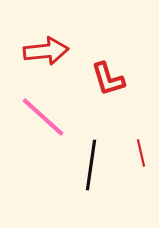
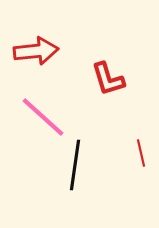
red arrow: moved 10 px left
black line: moved 16 px left
